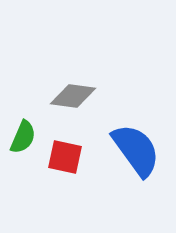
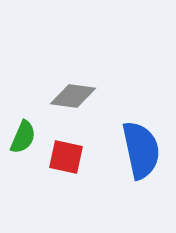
blue semicircle: moved 5 px right; rotated 24 degrees clockwise
red square: moved 1 px right
